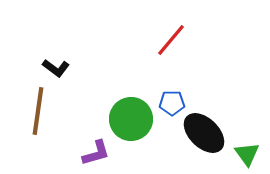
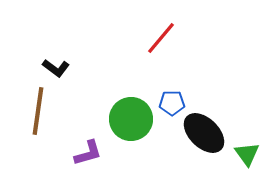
red line: moved 10 px left, 2 px up
purple L-shape: moved 8 px left
